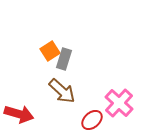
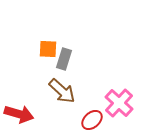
orange square: moved 2 px left, 2 px up; rotated 36 degrees clockwise
